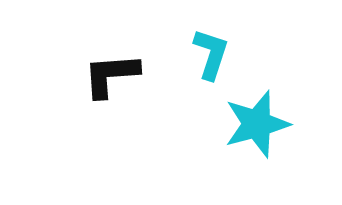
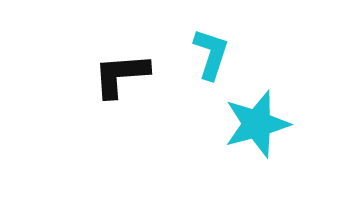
black L-shape: moved 10 px right
